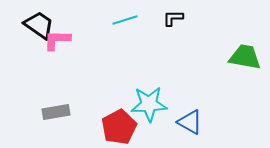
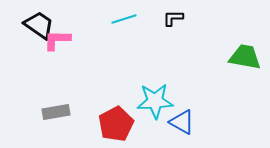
cyan line: moved 1 px left, 1 px up
cyan star: moved 6 px right, 3 px up
blue triangle: moved 8 px left
red pentagon: moved 3 px left, 3 px up
